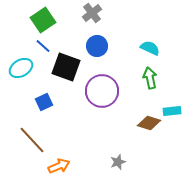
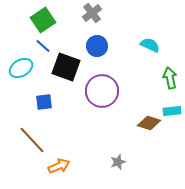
cyan semicircle: moved 3 px up
green arrow: moved 20 px right
blue square: rotated 18 degrees clockwise
